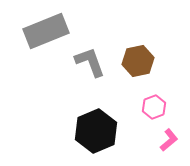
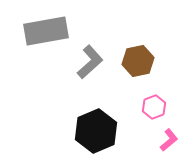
gray rectangle: rotated 12 degrees clockwise
gray L-shape: rotated 68 degrees clockwise
